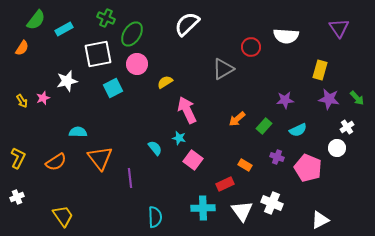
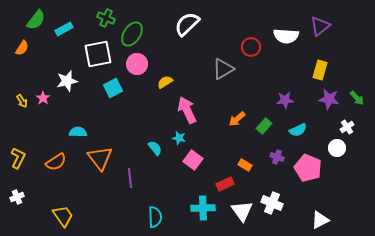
purple triangle at (339, 28): moved 19 px left, 2 px up; rotated 25 degrees clockwise
pink star at (43, 98): rotated 16 degrees counterclockwise
